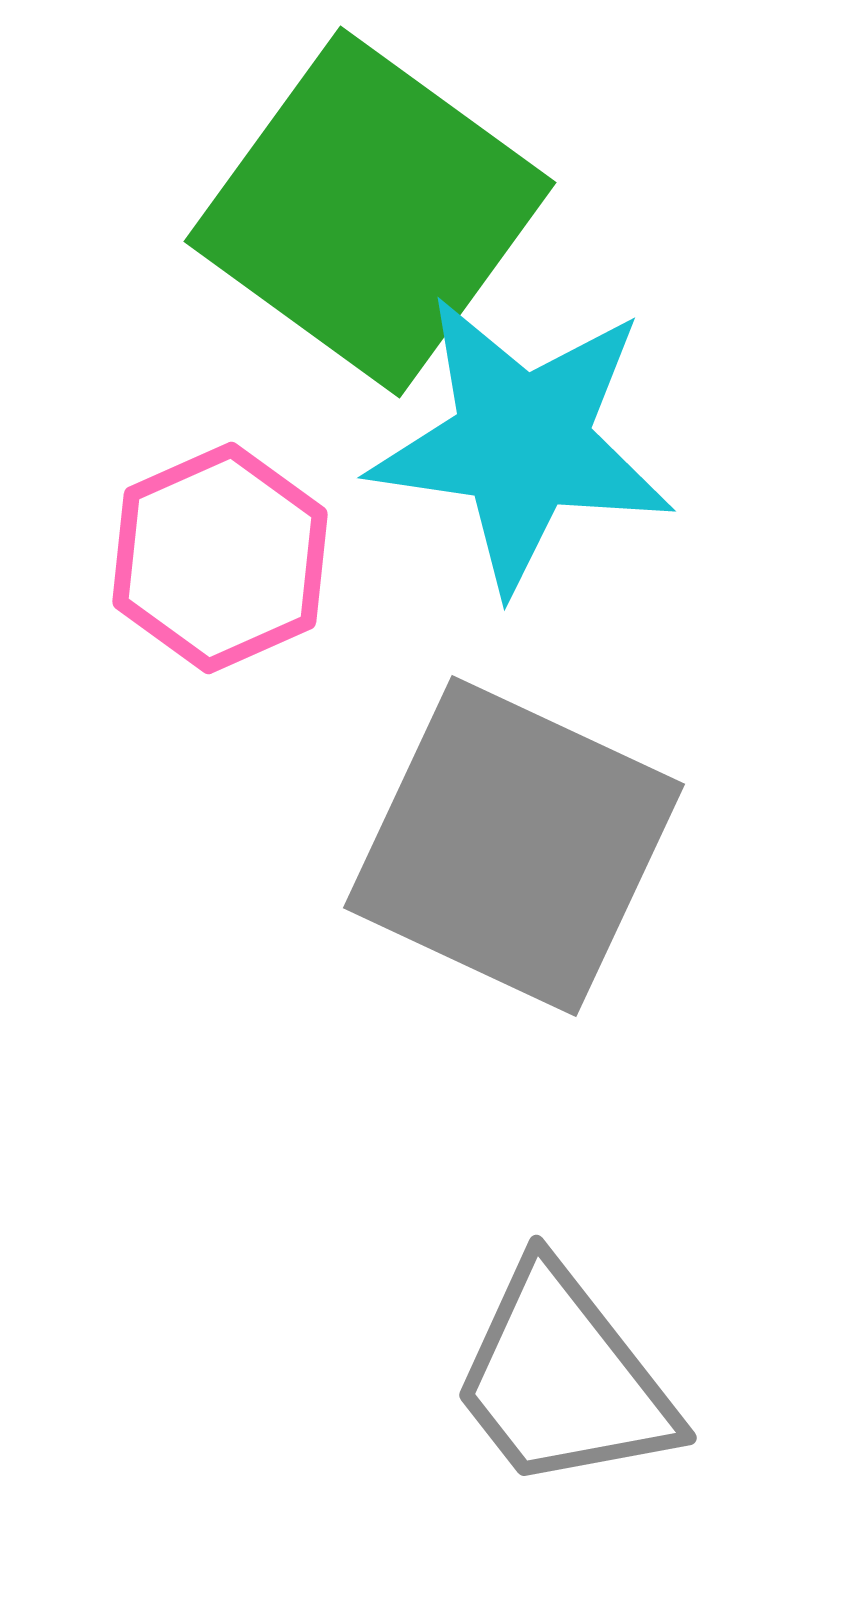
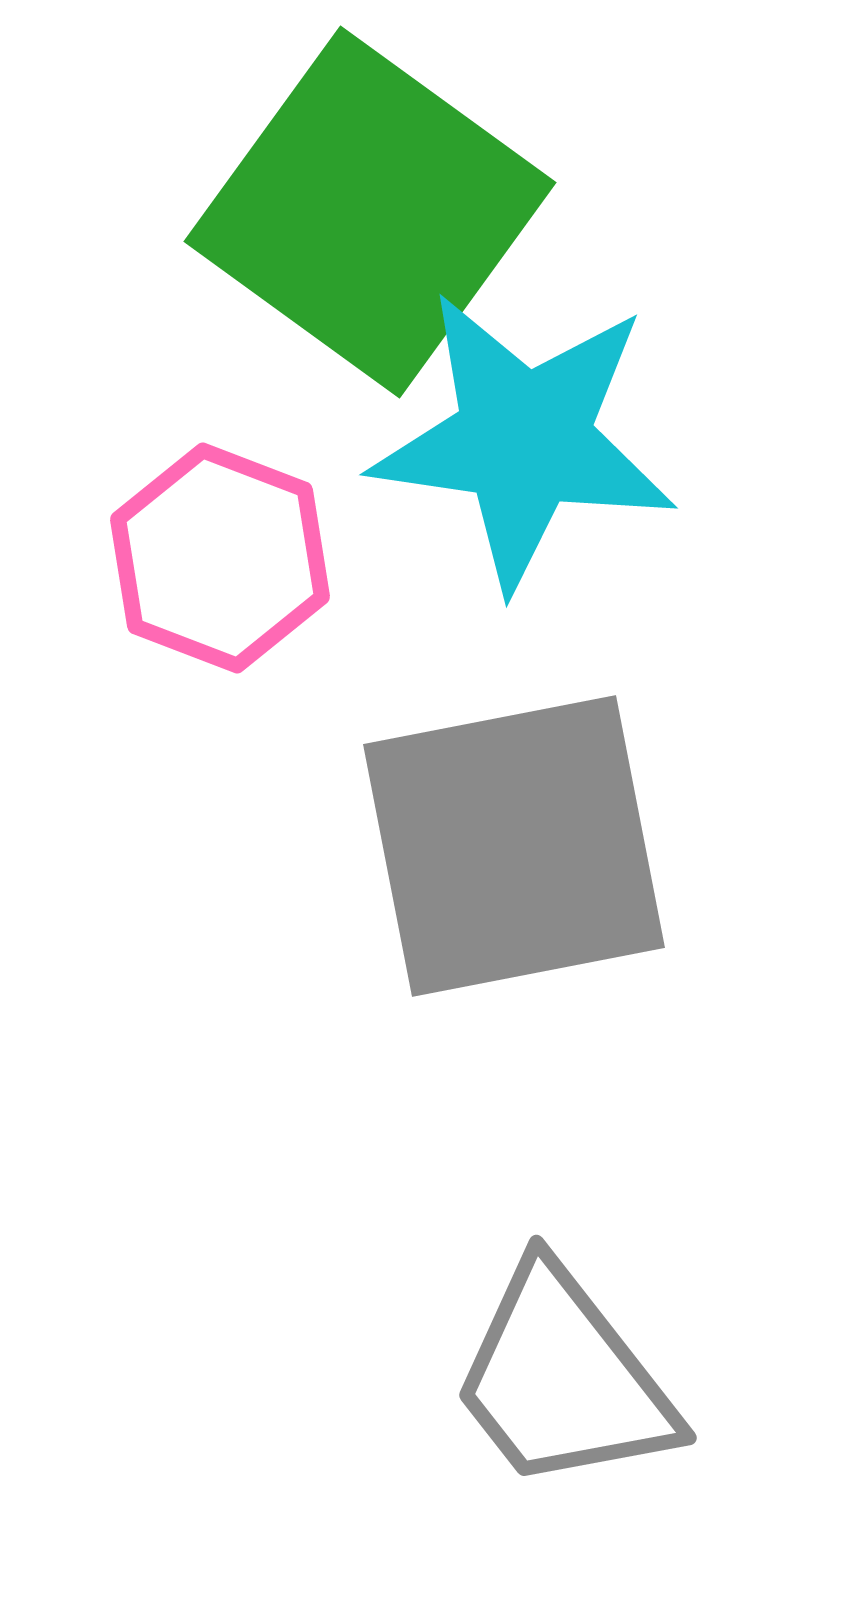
cyan star: moved 2 px right, 3 px up
pink hexagon: rotated 15 degrees counterclockwise
gray square: rotated 36 degrees counterclockwise
